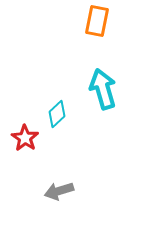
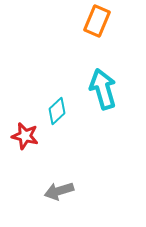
orange rectangle: rotated 12 degrees clockwise
cyan diamond: moved 3 px up
red star: moved 2 px up; rotated 20 degrees counterclockwise
